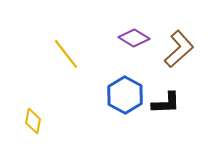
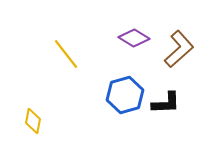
blue hexagon: rotated 15 degrees clockwise
